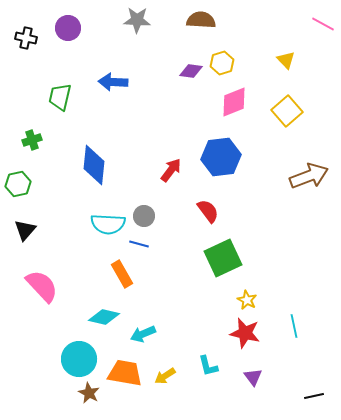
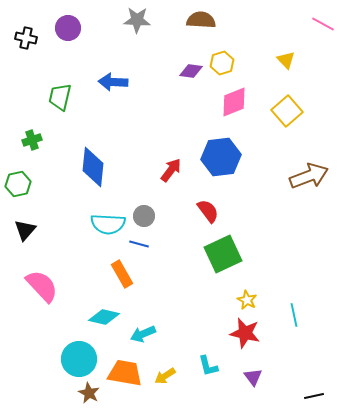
blue diamond: moved 1 px left, 2 px down
green square: moved 4 px up
cyan line: moved 11 px up
